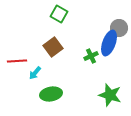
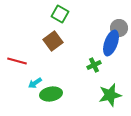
green square: moved 1 px right
blue ellipse: moved 2 px right
brown square: moved 6 px up
green cross: moved 3 px right, 9 px down
red line: rotated 18 degrees clockwise
cyan arrow: moved 10 px down; rotated 16 degrees clockwise
green star: rotated 30 degrees counterclockwise
